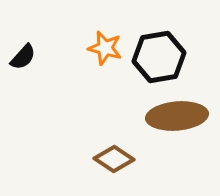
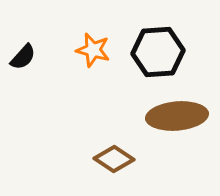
orange star: moved 12 px left, 2 px down
black hexagon: moved 1 px left, 5 px up; rotated 6 degrees clockwise
